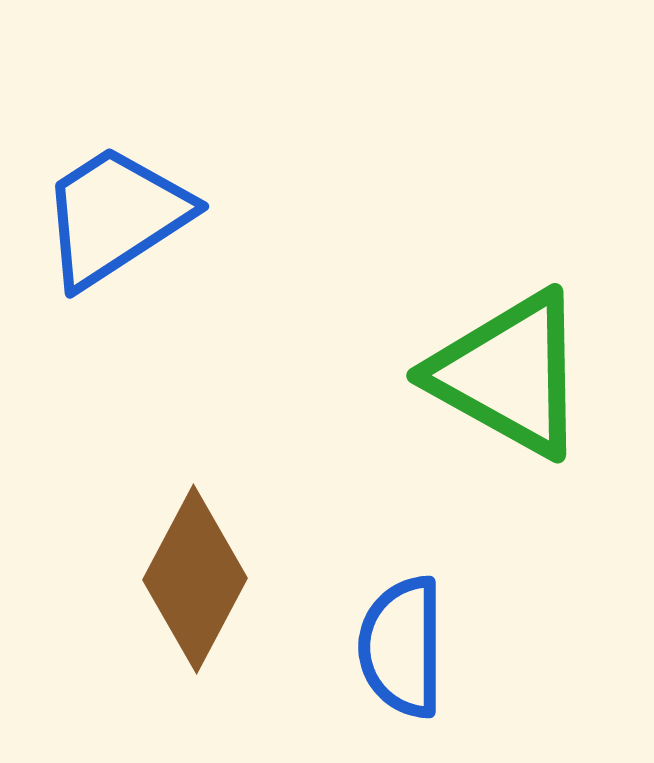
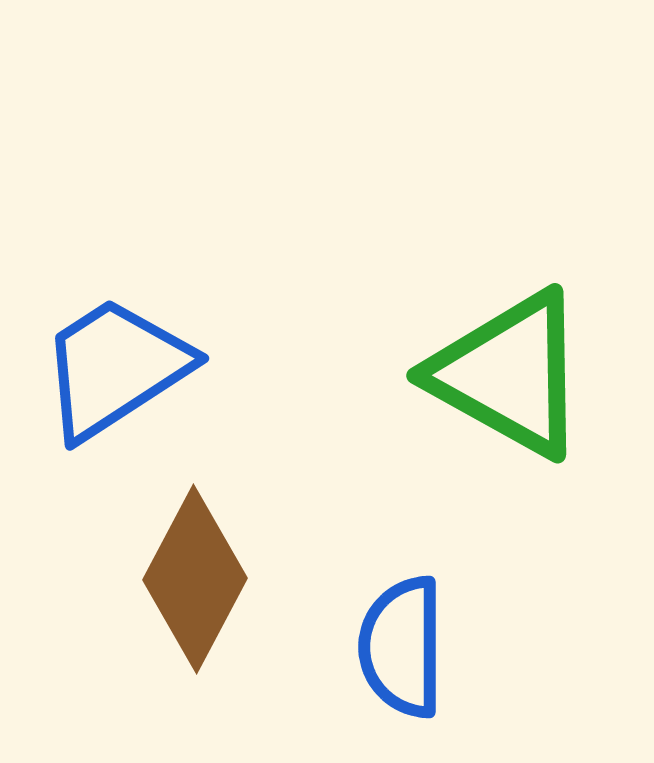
blue trapezoid: moved 152 px down
